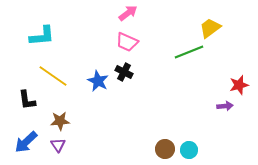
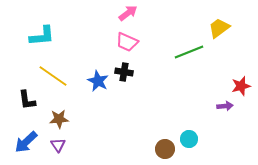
yellow trapezoid: moved 9 px right
black cross: rotated 18 degrees counterclockwise
red star: moved 2 px right, 1 px down
brown star: moved 1 px left, 2 px up
cyan circle: moved 11 px up
